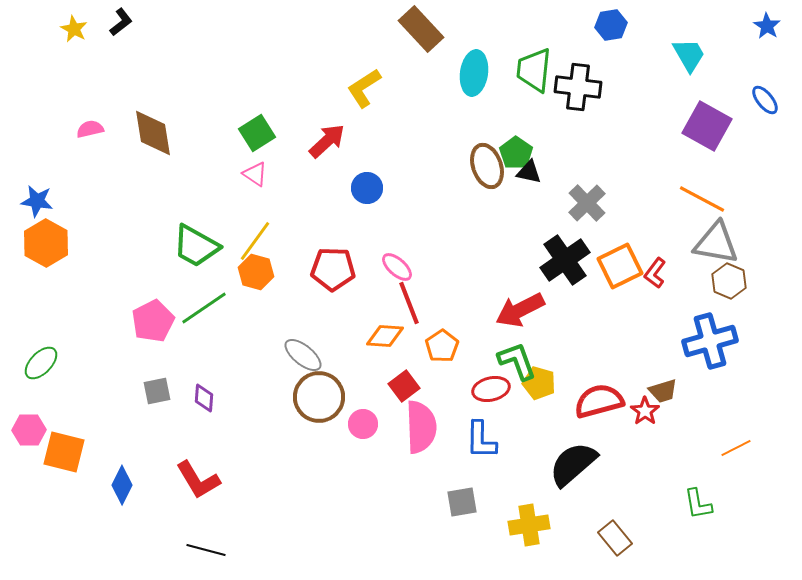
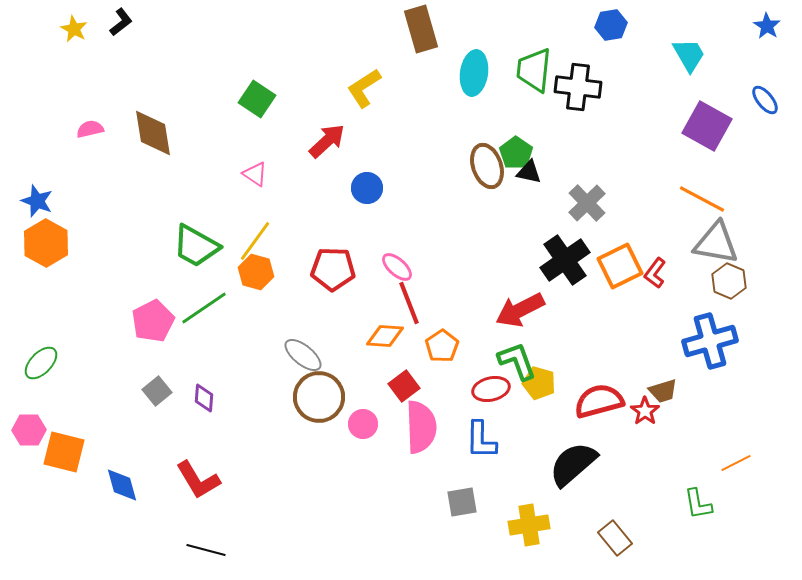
brown rectangle at (421, 29): rotated 27 degrees clockwise
green square at (257, 133): moved 34 px up; rotated 24 degrees counterclockwise
blue star at (37, 201): rotated 12 degrees clockwise
gray square at (157, 391): rotated 28 degrees counterclockwise
orange line at (736, 448): moved 15 px down
blue diamond at (122, 485): rotated 42 degrees counterclockwise
